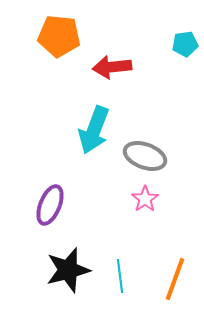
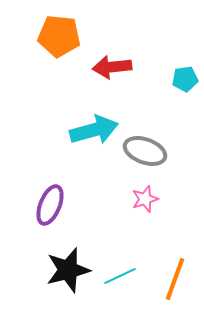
cyan pentagon: moved 35 px down
cyan arrow: rotated 126 degrees counterclockwise
gray ellipse: moved 5 px up
pink star: rotated 16 degrees clockwise
cyan line: rotated 72 degrees clockwise
